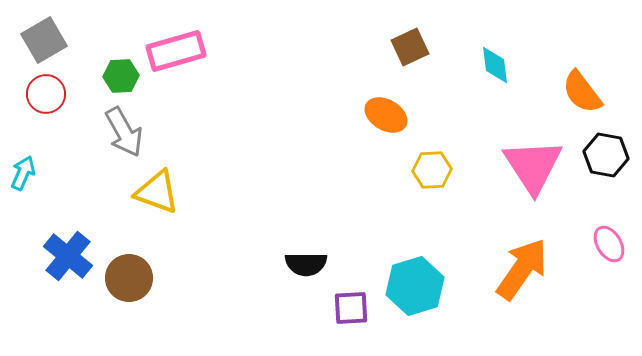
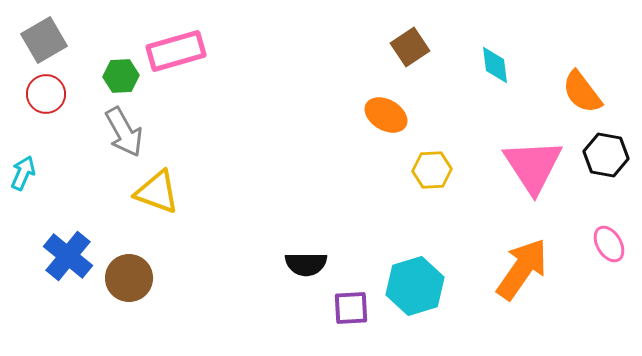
brown square: rotated 9 degrees counterclockwise
